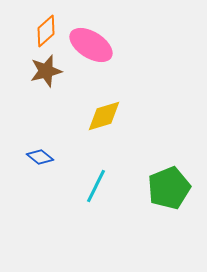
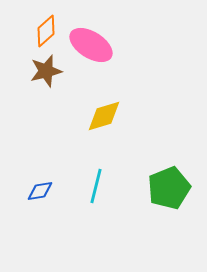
blue diamond: moved 34 px down; rotated 48 degrees counterclockwise
cyan line: rotated 12 degrees counterclockwise
